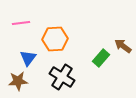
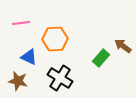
blue triangle: moved 1 px right, 1 px up; rotated 42 degrees counterclockwise
black cross: moved 2 px left, 1 px down
brown star: rotated 18 degrees clockwise
